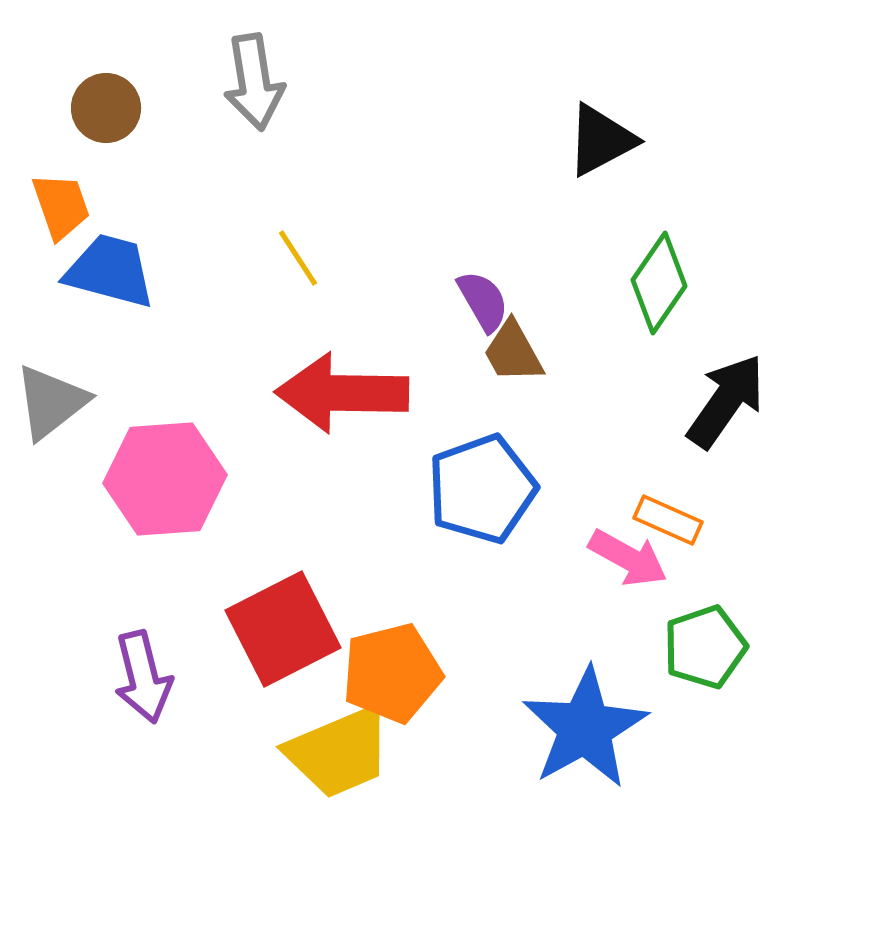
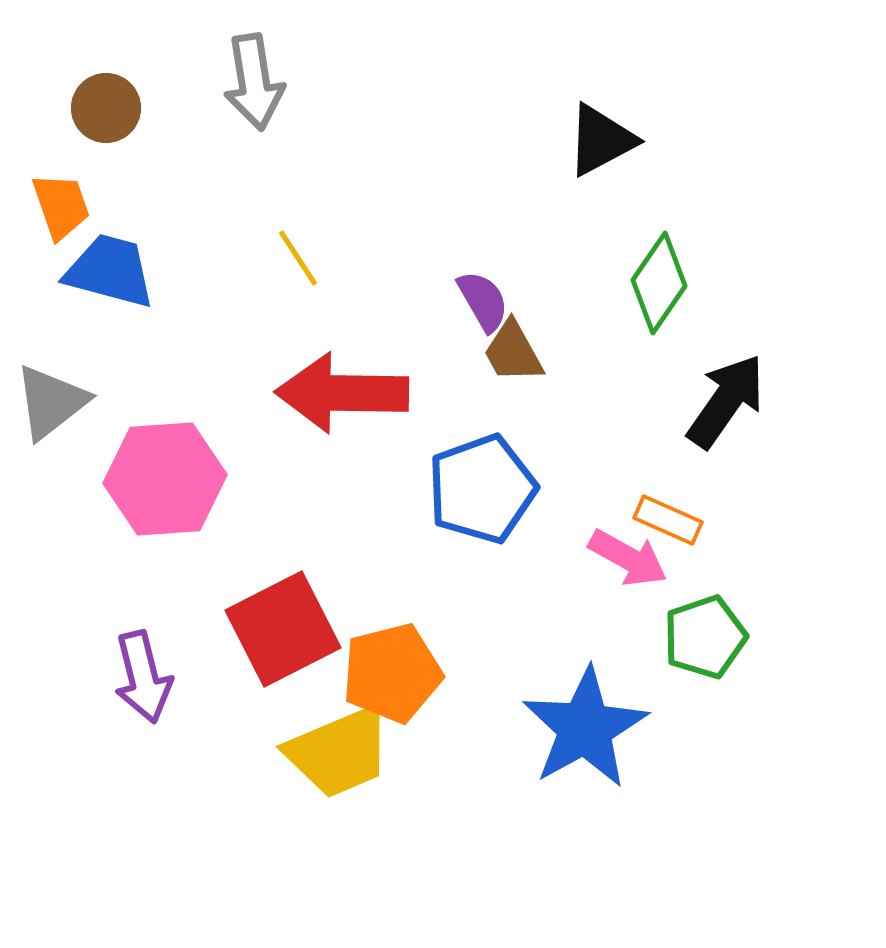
green pentagon: moved 10 px up
